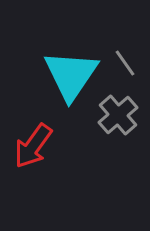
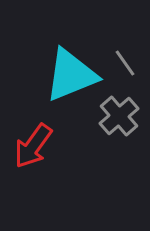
cyan triangle: rotated 34 degrees clockwise
gray cross: moved 1 px right, 1 px down
